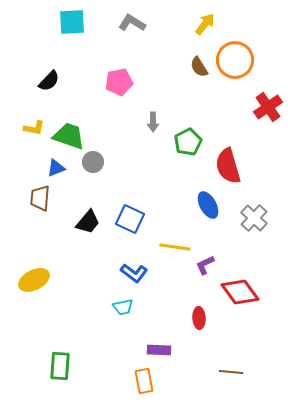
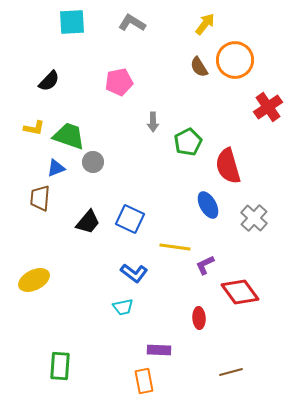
brown line: rotated 20 degrees counterclockwise
